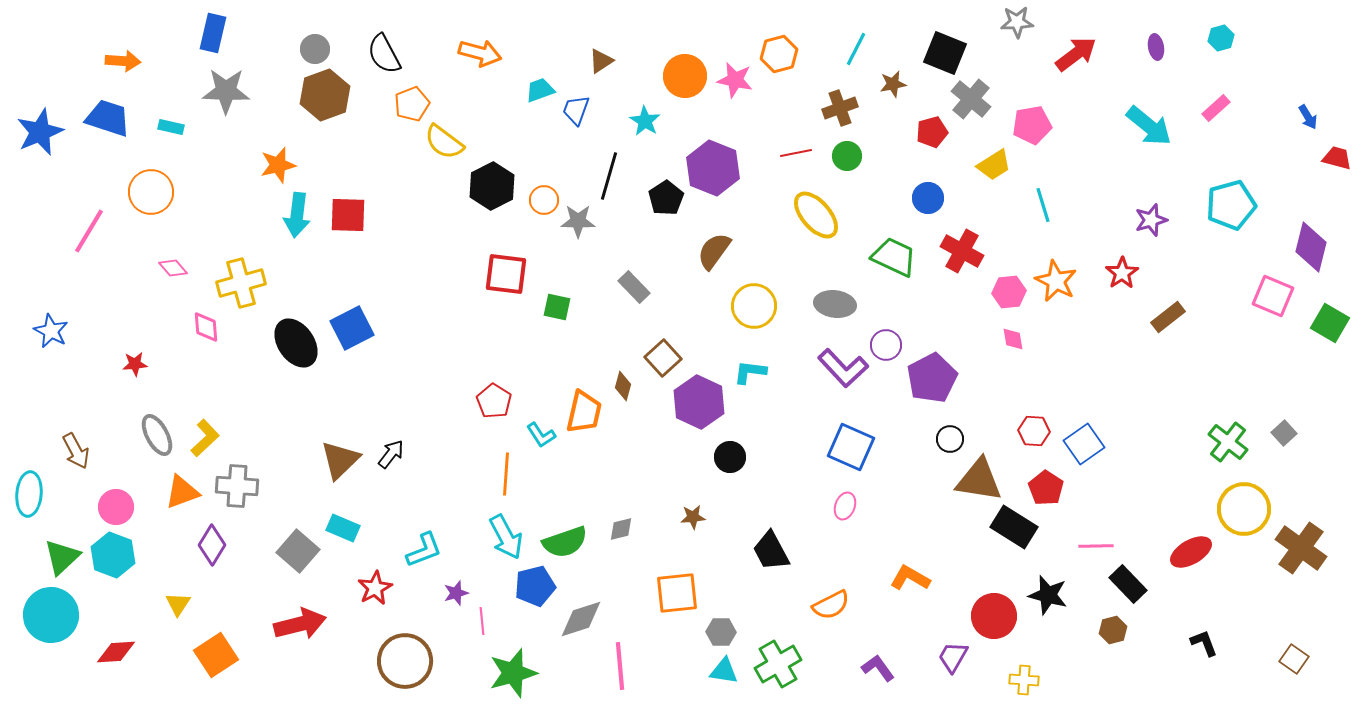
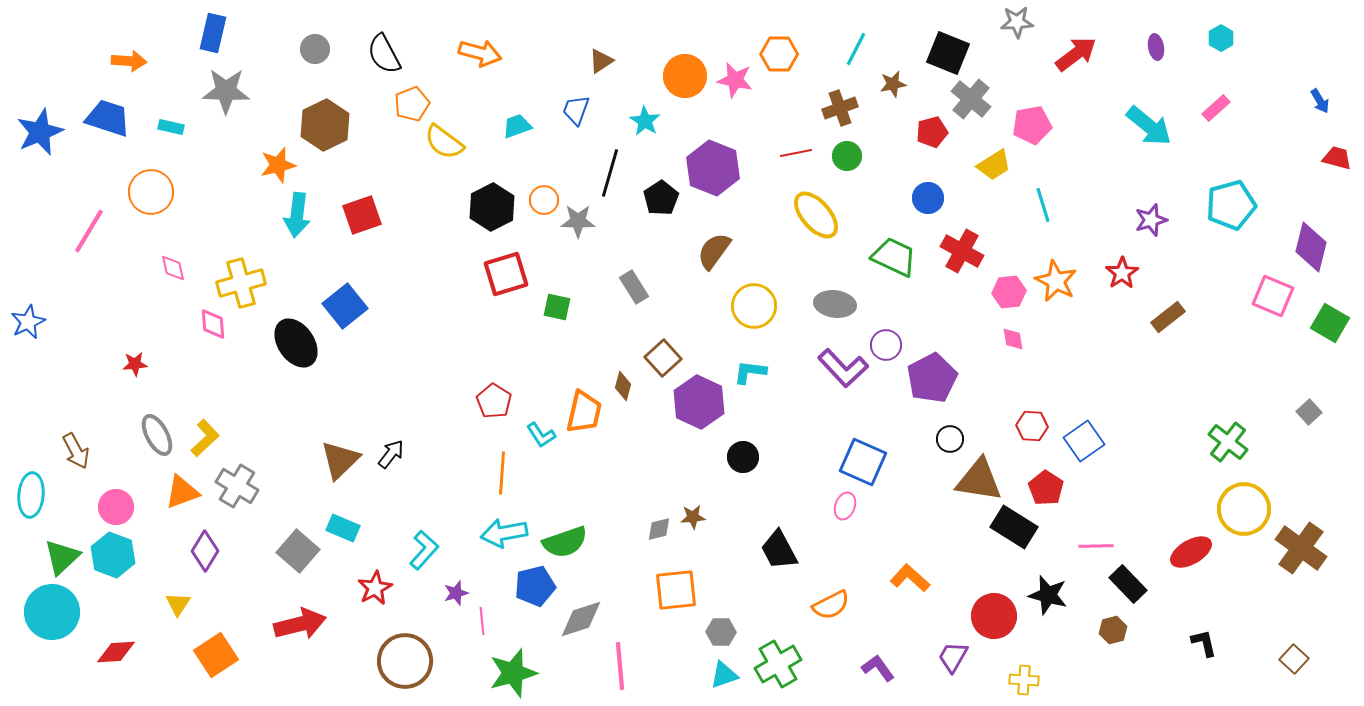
cyan hexagon at (1221, 38): rotated 15 degrees counterclockwise
black square at (945, 53): moved 3 px right
orange hexagon at (779, 54): rotated 15 degrees clockwise
orange arrow at (123, 61): moved 6 px right
cyan trapezoid at (540, 90): moved 23 px left, 36 px down
brown hexagon at (325, 95): moved 30 px down; rotated 6 degrees counterclockwise
blue arrow at (1308, 117): moved 12 px right, 16 px up
black line at (609, 176): moved 1 px right, 3 px up
black hexagon at (492, 186): moved 21 px down
black pentagon at (666, 198): moved 5 px left
red square at (348, 215): moved 14 px right; rotated 21 degrees counterclockwise
pink diamond at (173, 268): rotated 28 degrees clockwise
red square at (506, 274): rotated 24 degrees counterclockwise
gray rectangle at (634, 287): rotated 12 degrees clockwise
pink diamond at (206, 327): moved 7 px right, 3 px up
blue square at (352, 328): moved 7 px left, 22 px up; rotated 12 degrees counterclockwise
blue star at (51, 331): moved 23 px left, 9 px up; rotated 20 degrees clockwise
red hexagon at (1034, 431): moved 2 px left, 5 px up
gray square at (1284, 433): moved 25 px right, 21 px up
blue square at (1084, 444): moved 3 px up
blue square at (851, 447): moved 12 px right, 15 px down
black circle at (730, 457): moved 13 px right
orange line at (506, 474): moved 4 px left, 1 px up
gray cross at (237, 486): rotated 27 degrees clockwise
cyan ellipse at (29, 494): moved 2 px right, 1 px down
gray diamond at (621, 529): moved 38 px right
cyan arrow at (506, 537): moved 2 px left, 4 px up; rotated 108 degrees clockwise
purple diamond at (212, 545): moved 7 px left, 6 px down
cyan L-shape at (424, 550): rotated 27 degrees counterclockwise
black trapezoid at (771, 551): moved 8 px right, 1 px up
orange L-shape at (910, 578): rotated 12 degrees clockwise
orange square at (677, 593): moved 1 px left, 3 px up
cyan circle at (51, 615): moved 1 px right, 3 px up
black L-shape at (1204, 643): rotated 8 degrees clockwise
brown square at (1294, 659): rotated 8 degrees clockwise
cyan triangle at (724, 671): moved 4 px down; rotated 28 degrees counterclockwise
